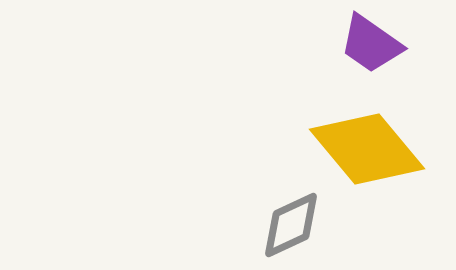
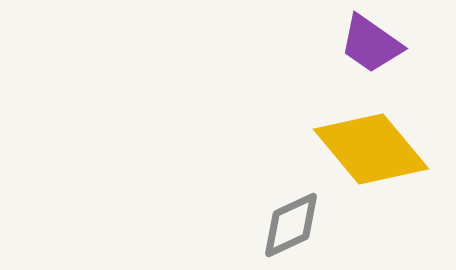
yellow diamond: moved 4 px right
